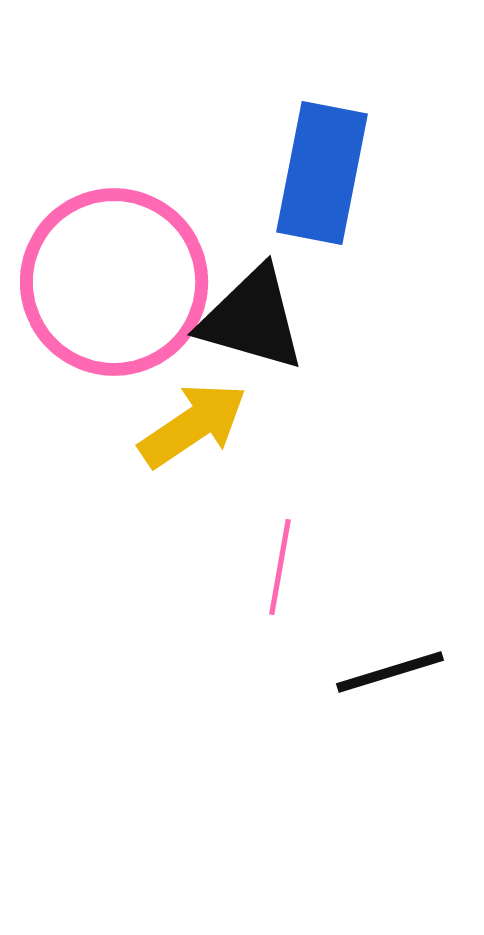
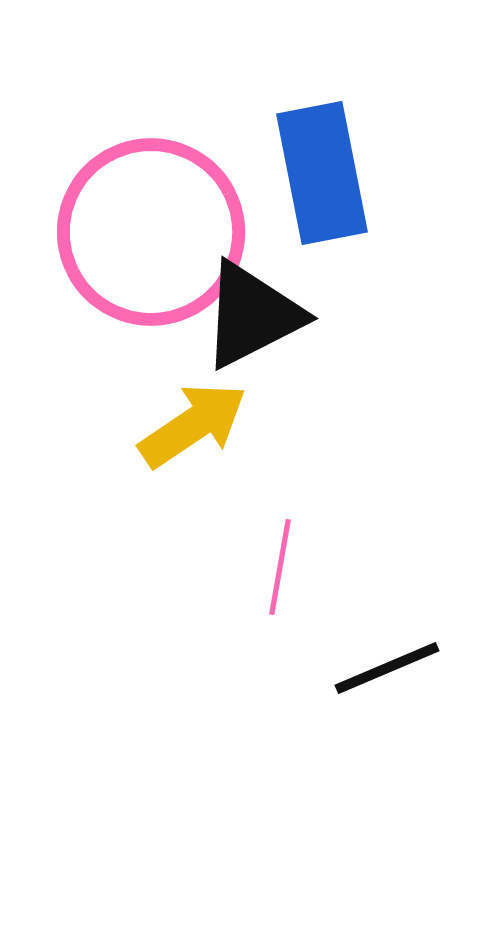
blue rectangle: rotated 22 degrees counterclockwise
pink circle: moved 37 px right, 50 px up
black triangle: moved 4 px up; rotated 43 degrees counterclockwise
black line: moved 3 px left, 4 px up; rotated 6 degrees counterclockwise
